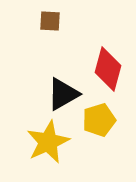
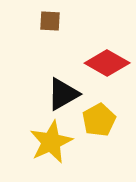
red diamond: moved 1 px left, 6 px up; rotated 75 degrees counterclockwise
yellow pentagon: rotated 12 degrees counterclockwise
yellow star: moved 3 px right
